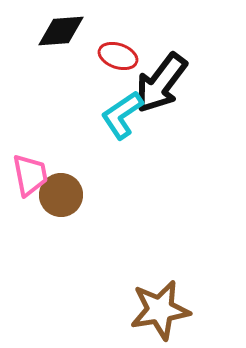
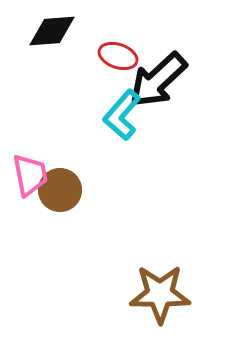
black diamond: moved 9 px left
black arrow: moved 3 px left, 3 px up; rotated 10 degrees clockwise
cyan L-shape: rotated 15 degrees counterclockwise
brown circle: moved 1 px left, 5 px up
brown star: moved 16 px up; rotated 10 degrees clockwise
